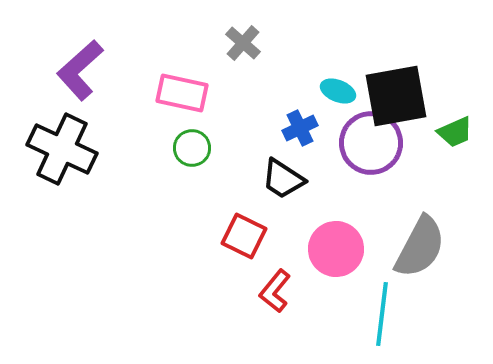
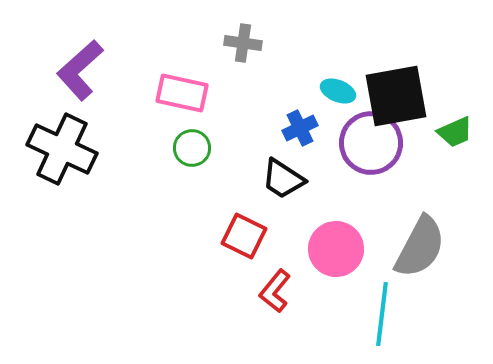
gray cross: rotated 33 degrees counterclockwise
